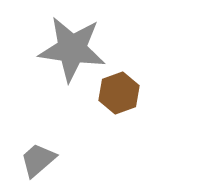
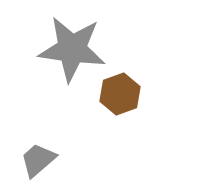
brown hexagon: moved 1 px right, 1 px down
